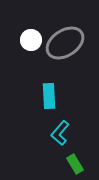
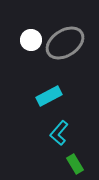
cyan rectangle: rotated 65 degrees clockwise
cyan L-shape: moved 1 px left
